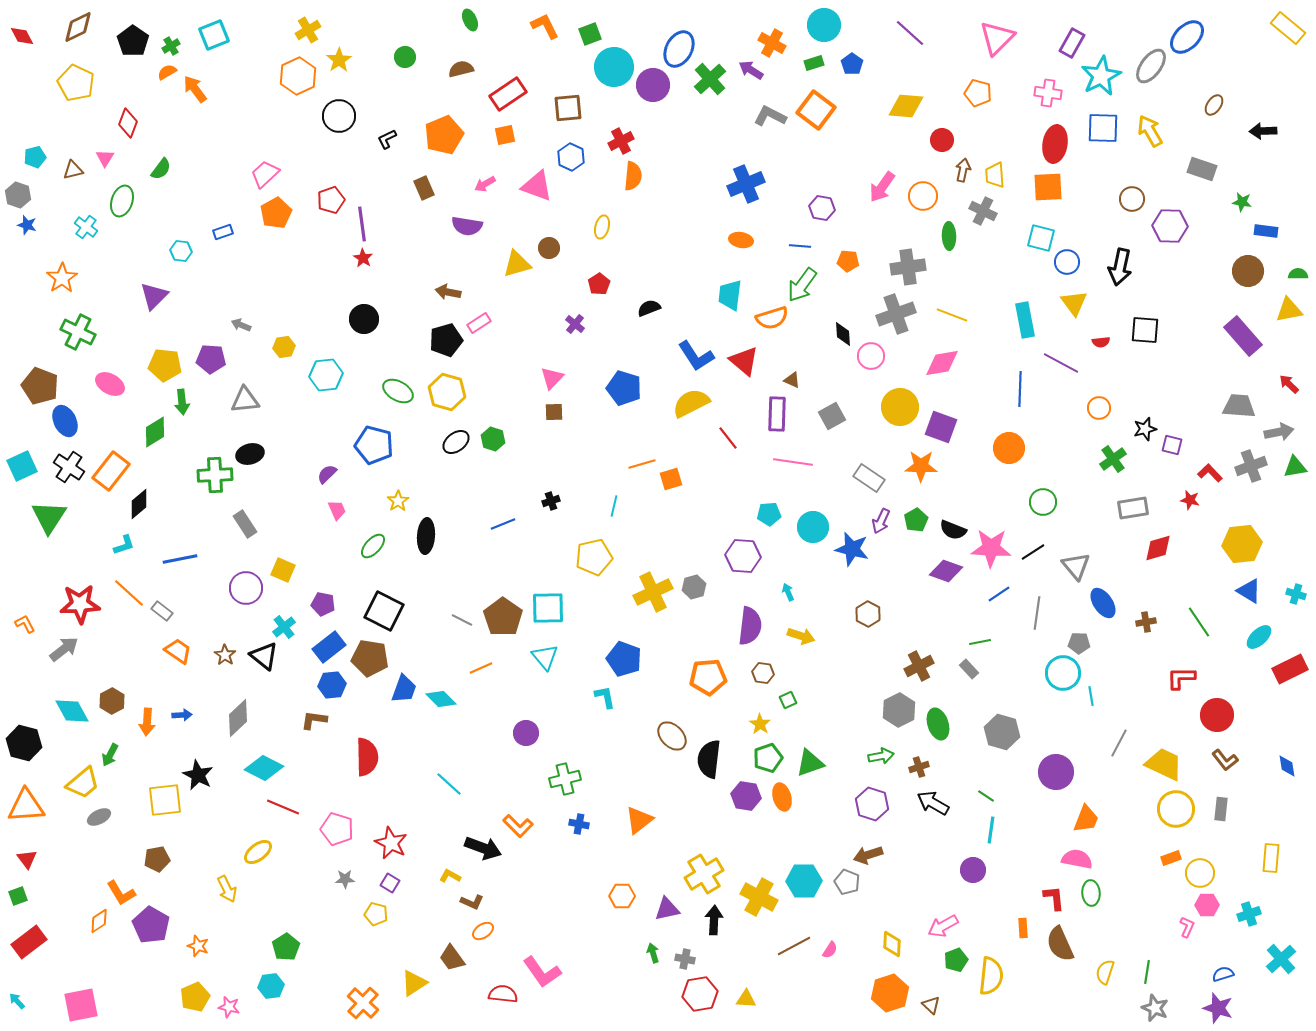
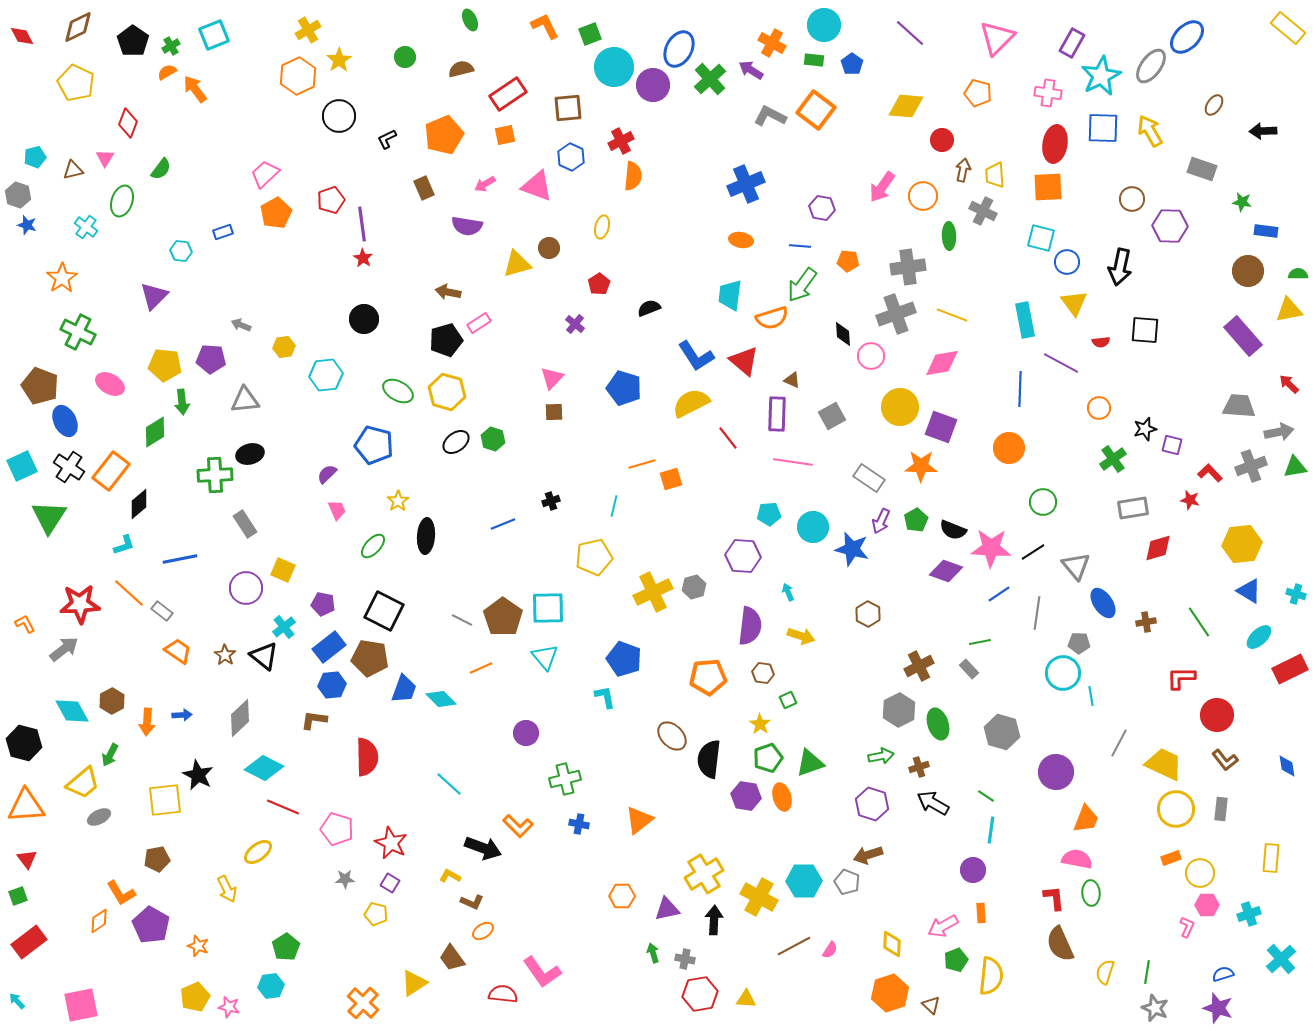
green rectangle at (814, 63): moved 3 px up; rotated 24 degrees clockwise
gray diamond at (238, 718): moved 2 px right
orange rectangle at (1023, 928): moved 42 px left, 15 px up
